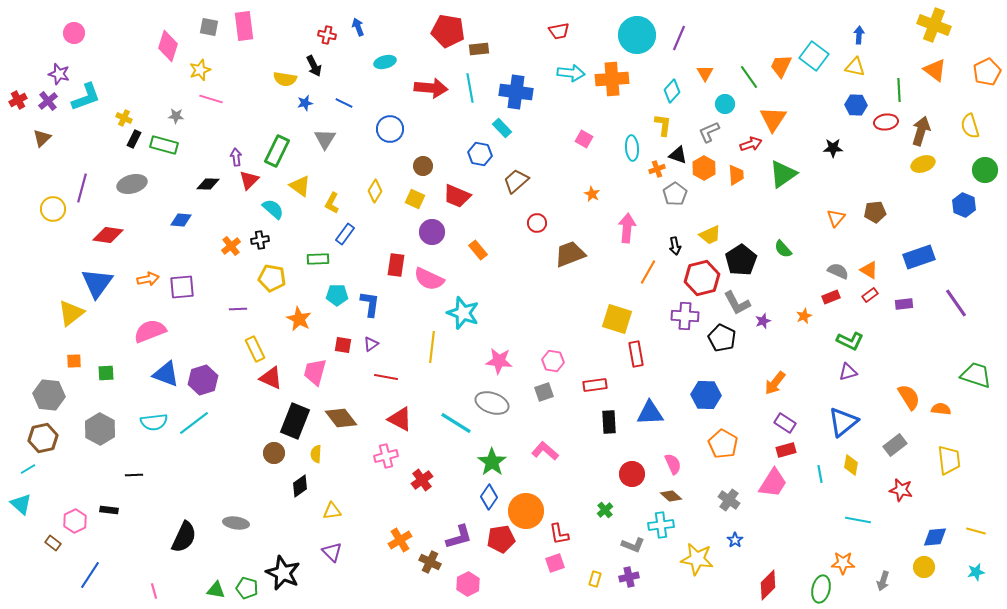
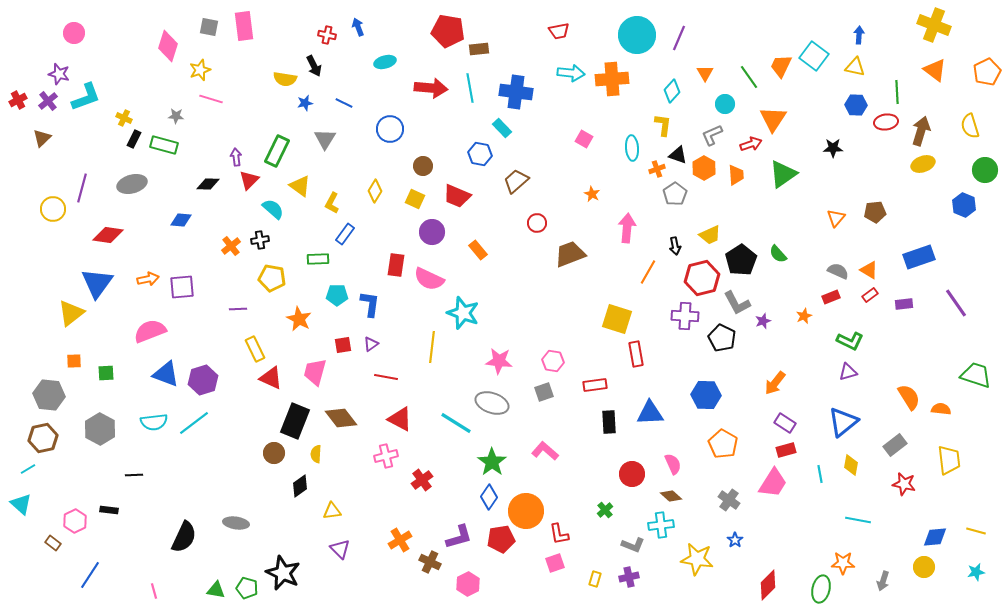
green line at (899, 90): moved 2 px left, 2 px down
gray L-shape at (709, 132): moved 3 px right, 3 px down
green semicircle at (783, 249): moved 5 px left, 5 px down
red square at (343, 345): rotated 18 degrees counterclockwise
red star at (901, 490): moved 3 px right, 6 px up
purple triangle at (332, 552): moved 8 px right, 3 px up
